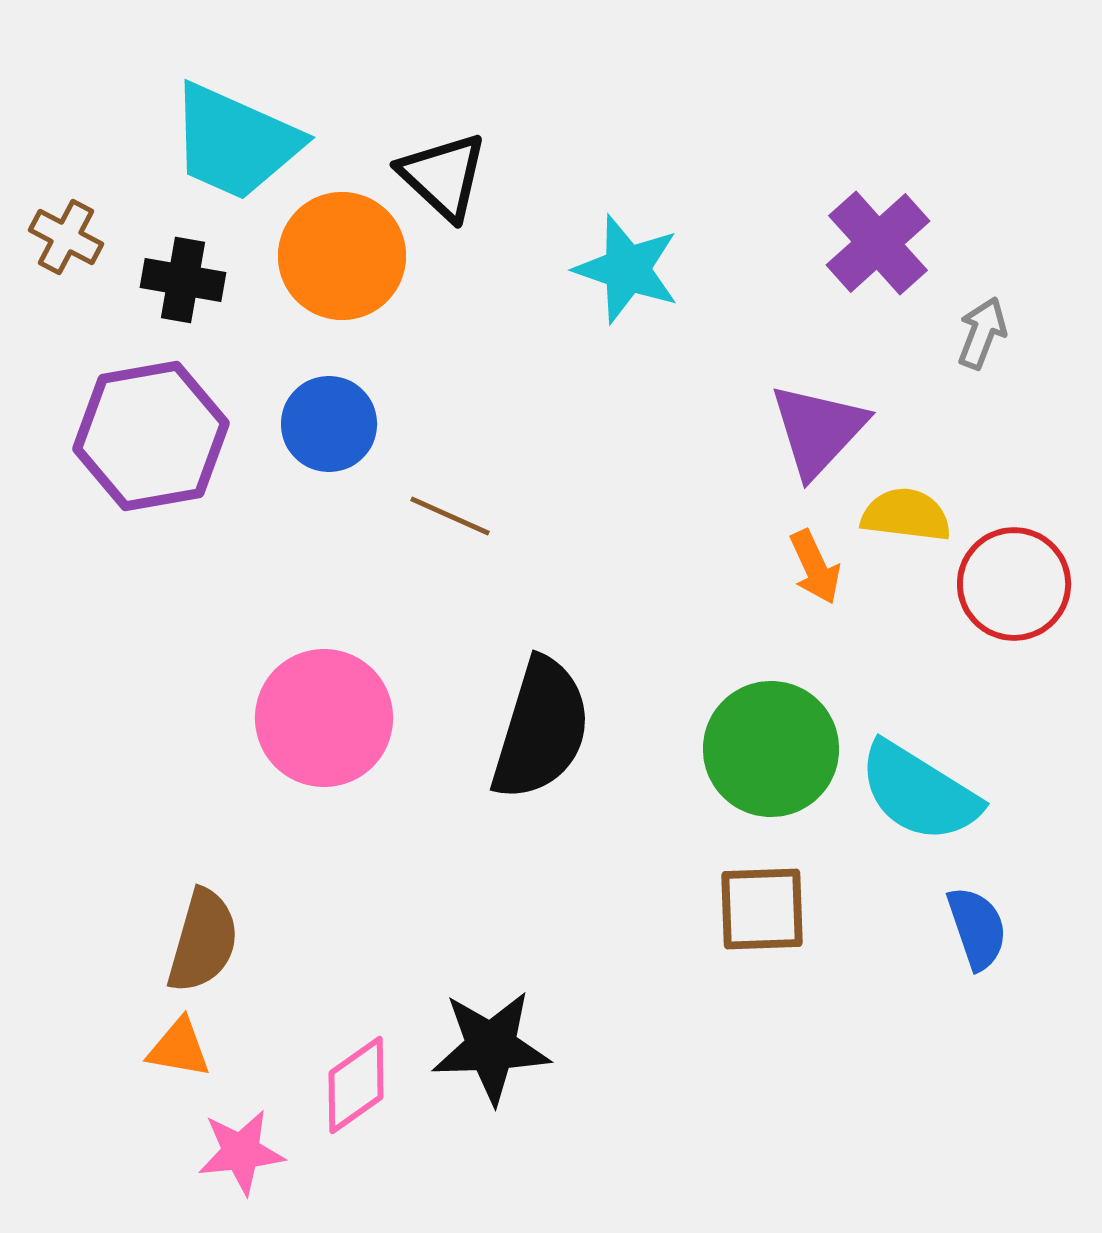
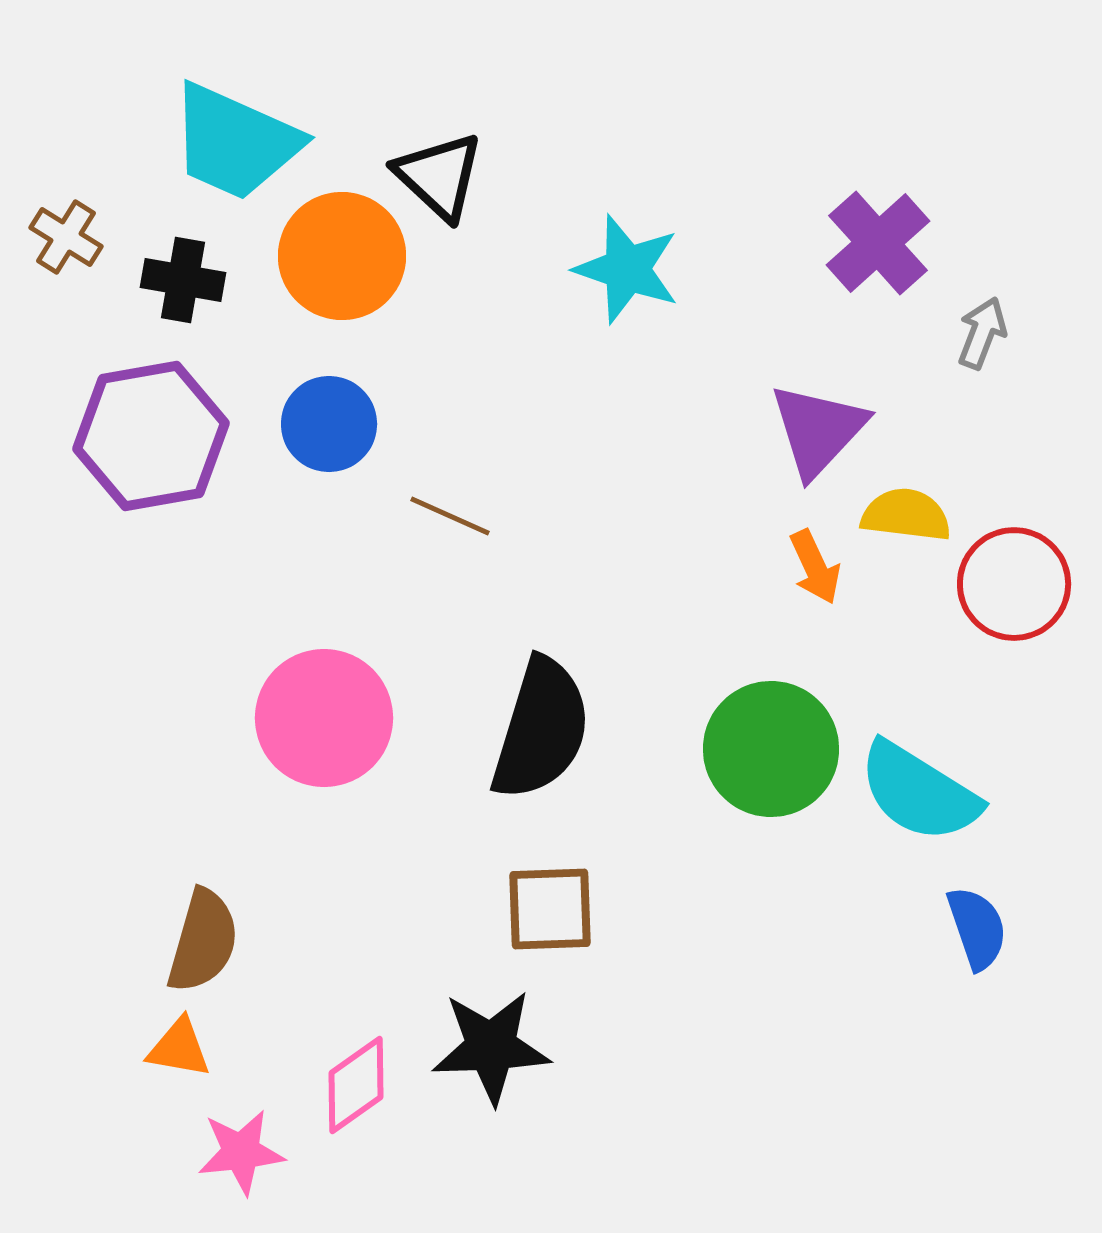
black triangle: moved 4 px left
brown cross: rotated 4 degrees clockwise
brown square: moved 212 px left
